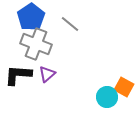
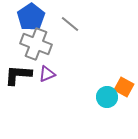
purple triangle: rotated 18 degrees clockwise
